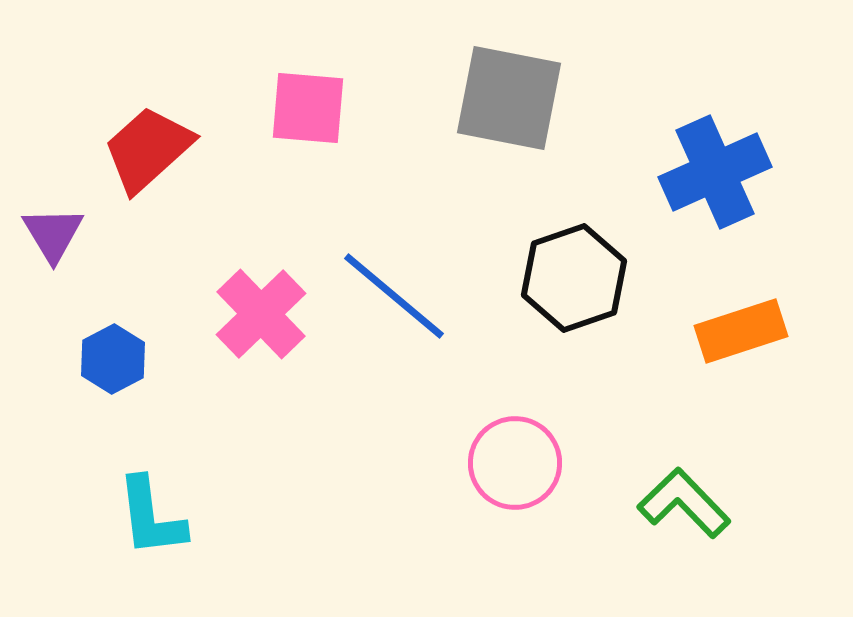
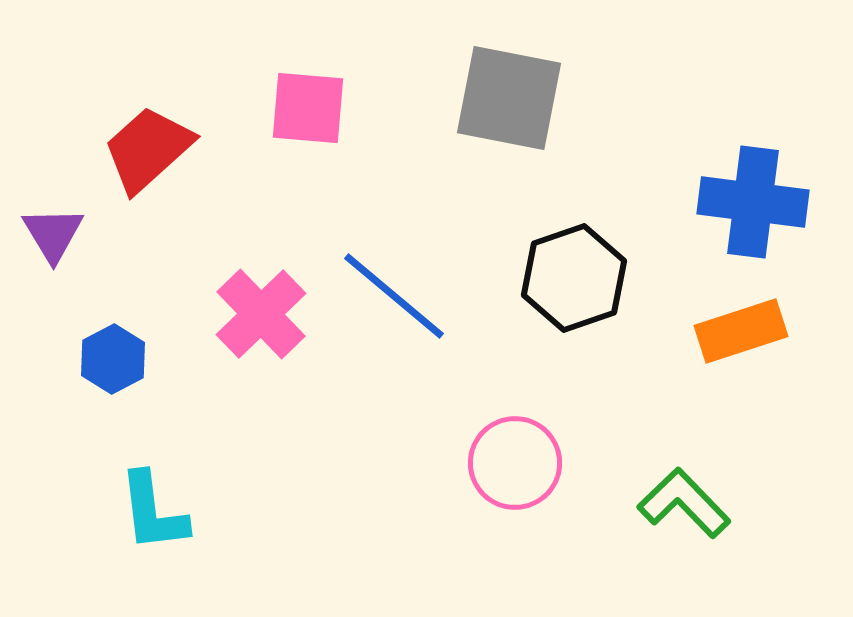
blue cross: moved 38 px right, 30 px down; rotated 31 degrees clockwise
cyan L-shape: moved 2 px right, 5 px up
